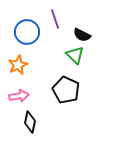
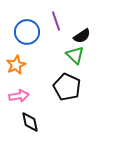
purple line: moved 1 px right, 2 px down
black semicircle: moved 1 px down; rotated 60 degrees counterclockwise
orange star: moved 2 px left
black pentagon: moved 1 px right, 3 px up
black diamond: rotated 25 degrees counterclockwise
